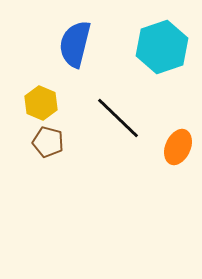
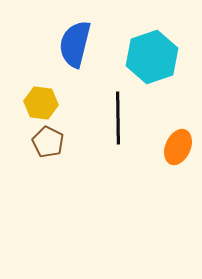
cyan hexagon: moved 10 px left, 10 px down
yellow hexagon: rotated 16 degrees counterclockwise
black line: rotated 45 degrees clockwise
brown pentagon: rotated 12 degrees clockwise
